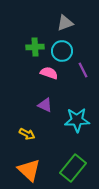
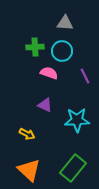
gray triangle: rotated 24 degrees clockwise
purple line: moved 2 px right, 6 px down
